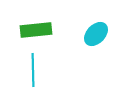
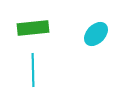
green rectangle: moved 3 px left, 2 px up
